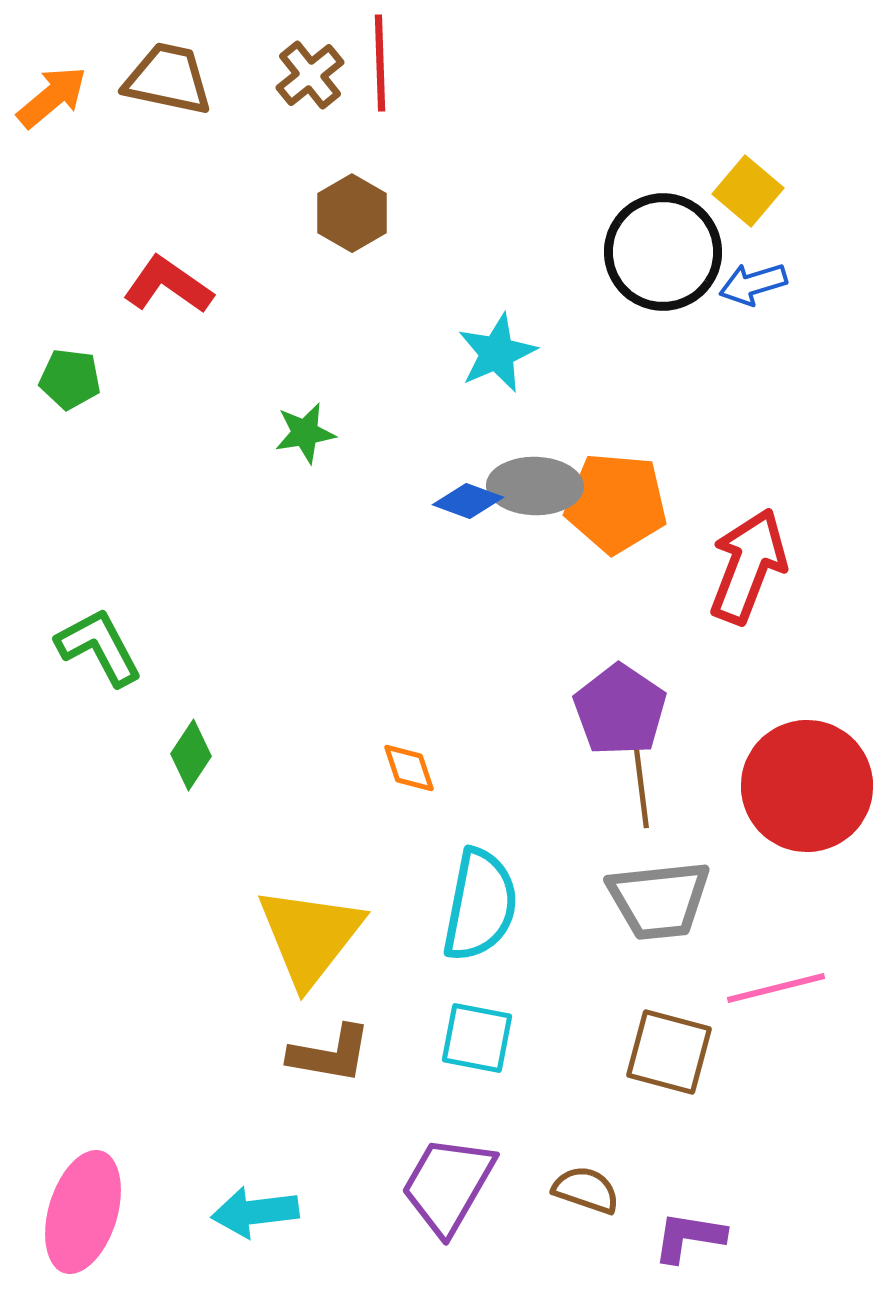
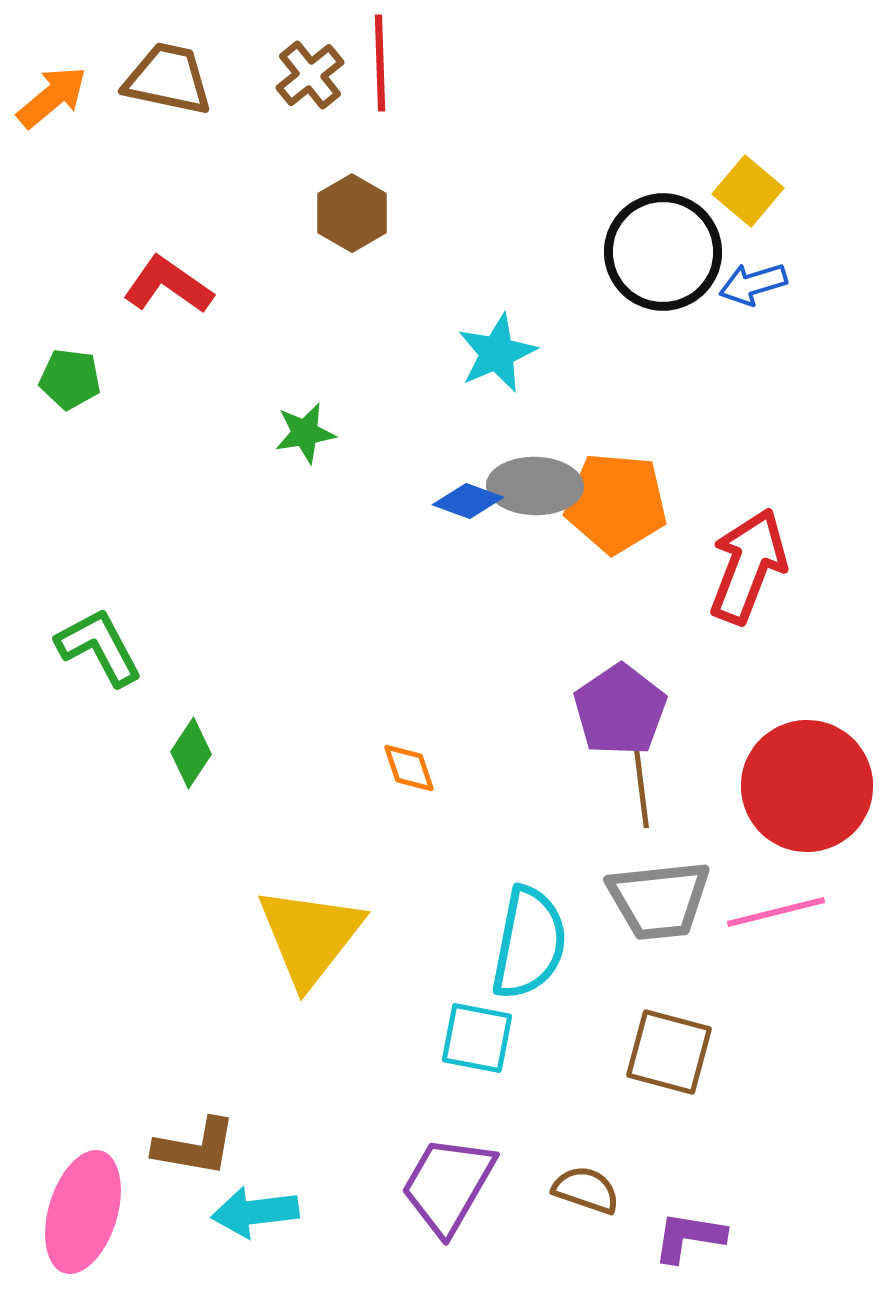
purple pentagon: rotated 4 degrees clockwise
green diamond: moved 2 px up
cyan semicircle: moved 49 px right, 38 px down
pink line: moved 76 px up
brown L-shape: moved 135 px left, 93 px down
